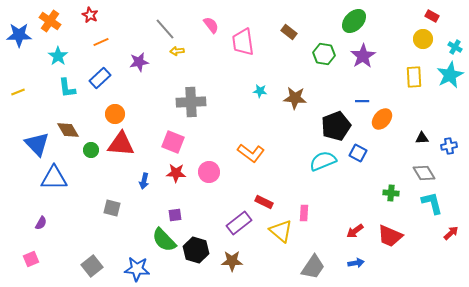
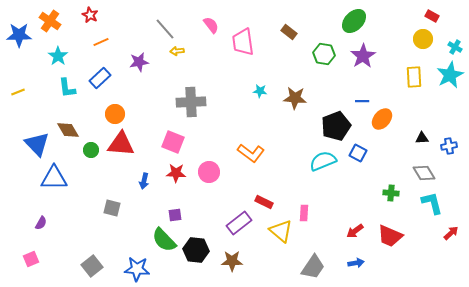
black hexagon at (196, 250): rotated 10 degrees counterclockwise
